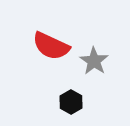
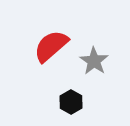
red semicircle: rotated 114 degrees clockwise
